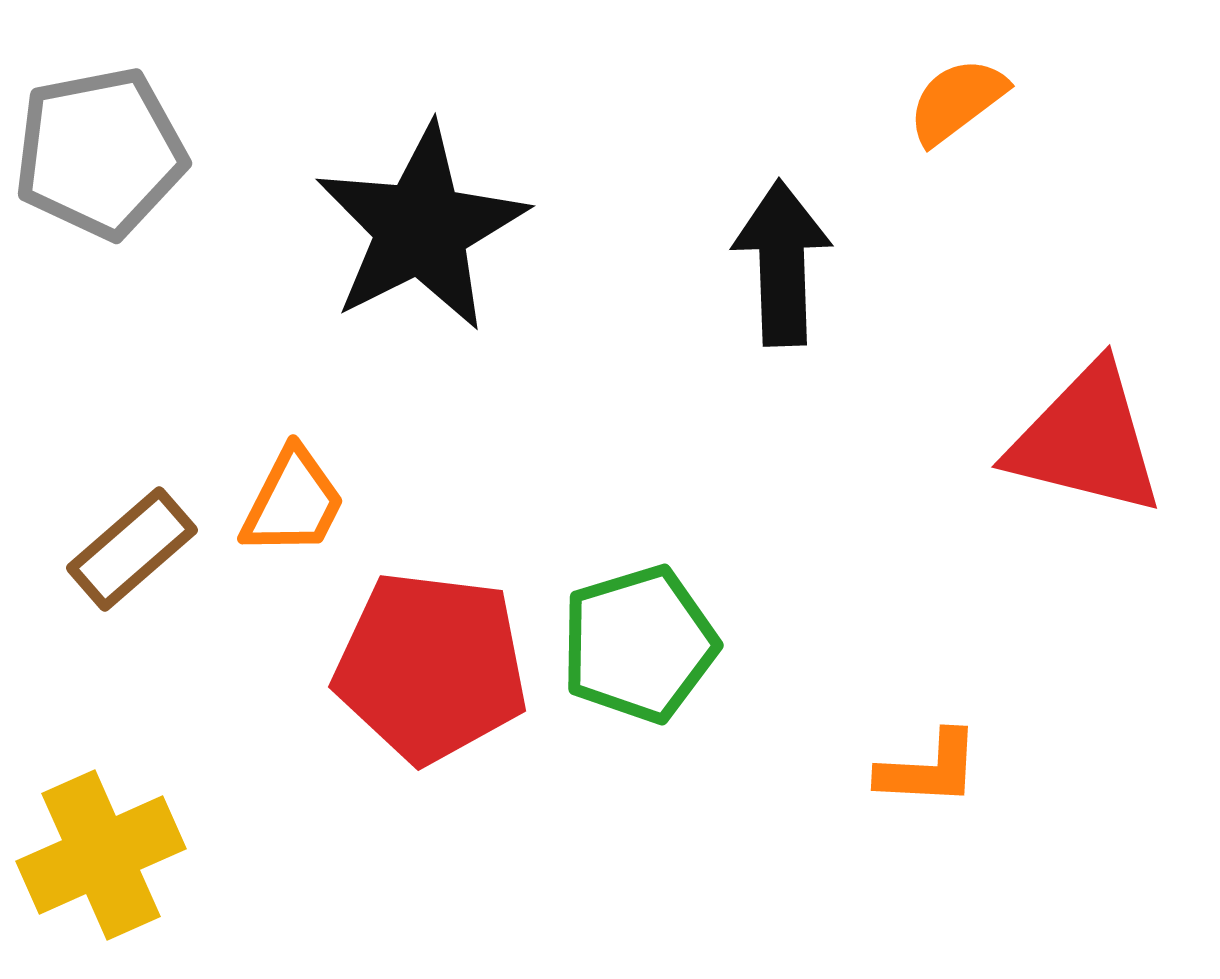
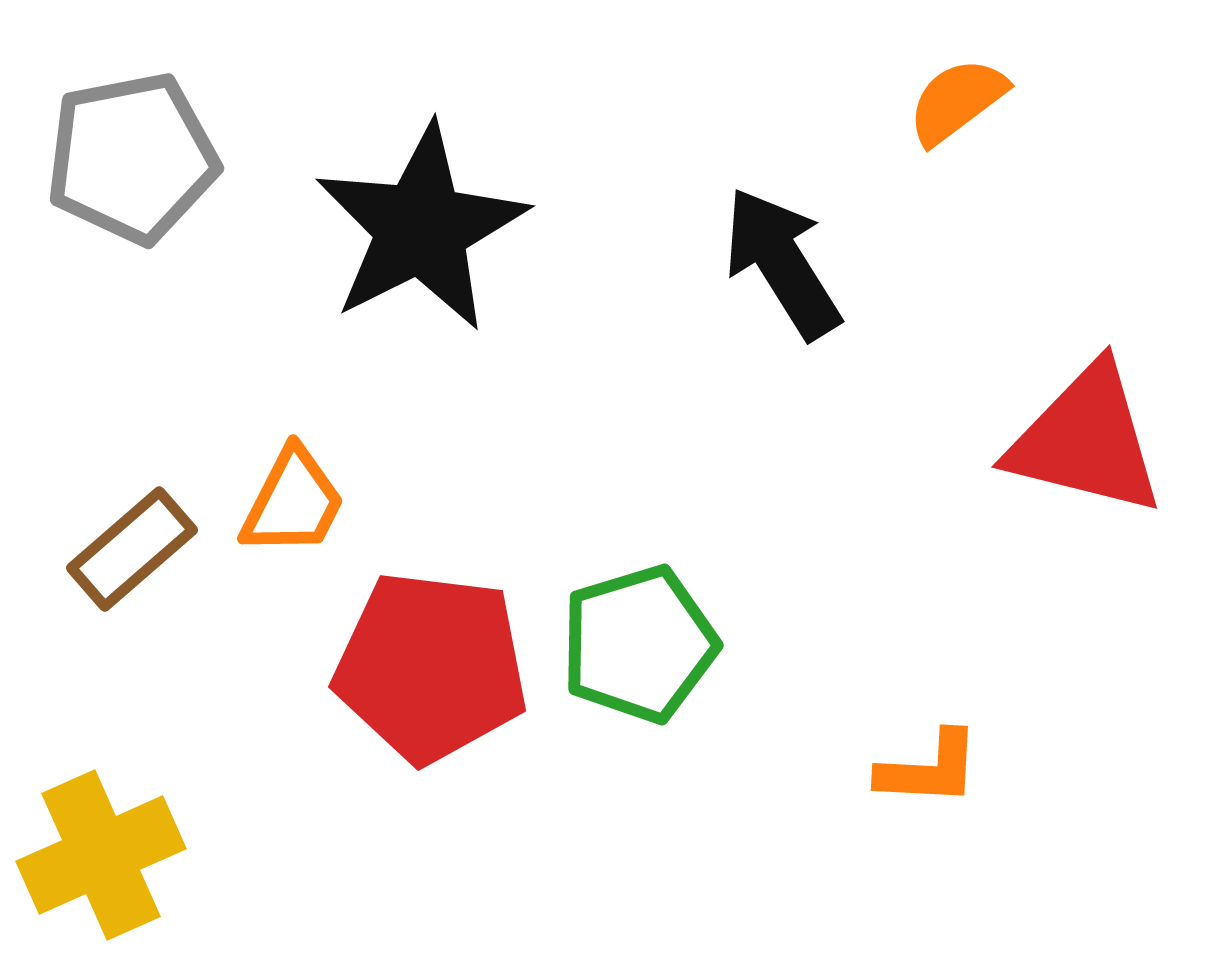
gray pentagon: moved 32 px right, 5 px down
black arrow: rotated 30 degrees counterclockwise
